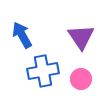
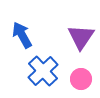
purple triangle: rotated 8 degrees clockwise
blue cross: rotated 32 degrees counterclockwise
